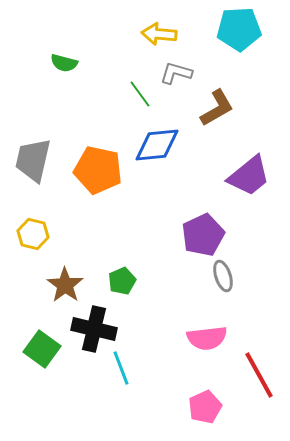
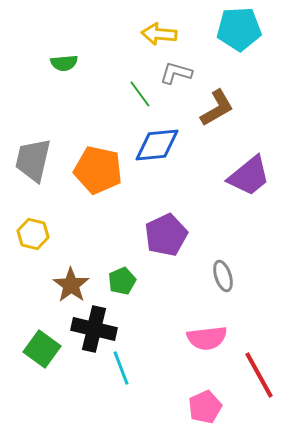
green semicircle: rotated 20 degrees counterclockwise
purple pentagon: moved 37 px left
brown star: moved 6 px right
